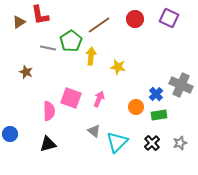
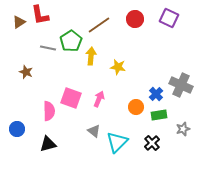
blue circle: moved 7 px right, 5 px up
gray star: moved 3 px right, 14 px up
